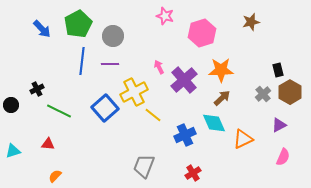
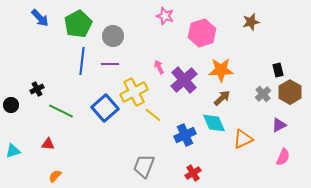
blue arrow: moved 2 px left, 11 px up
green line: moved 2 px right
